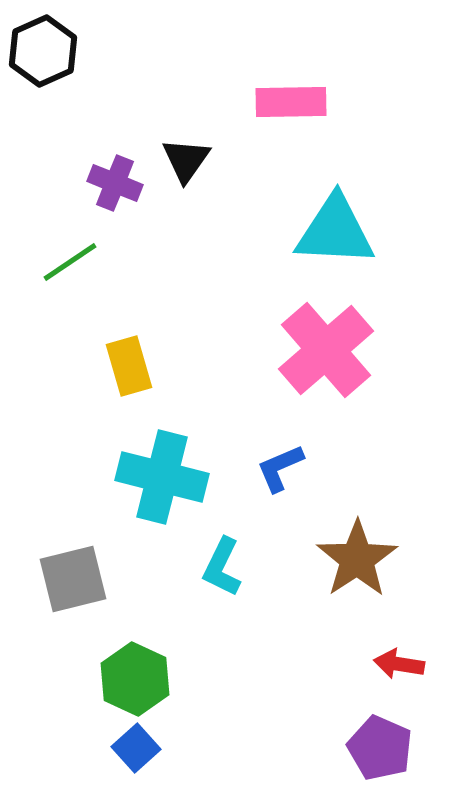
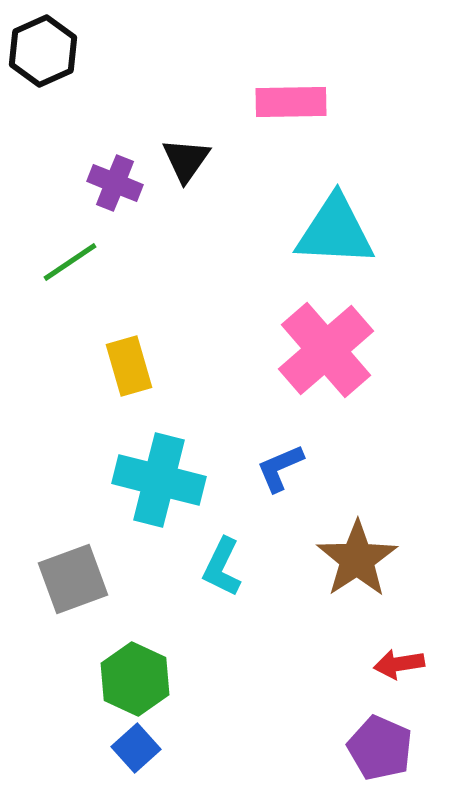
cyan cross: moved 3 px left, 3 px down
gray square: rotated 6 degrees counterclockwise
red arrow: rotated 18 degrees counterclockwise
